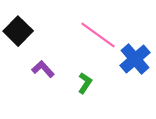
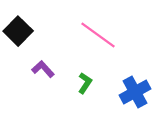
blue cross: moved 33 px down; rotated 12 degrees clockwise
